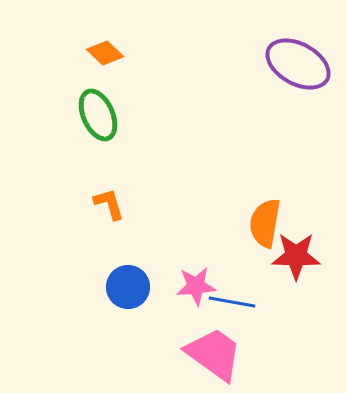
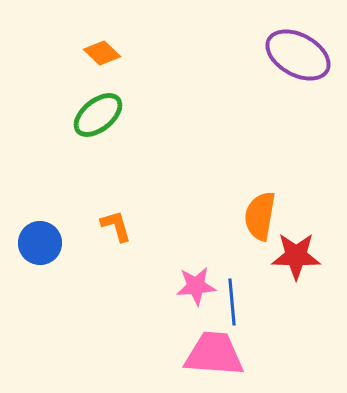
orange diamond: moved 3 px left
purple ellipse: moved 9 px up
green ellipse: rotated 75 degrees clockwise
orange L-shape: moved 7 px right, 22 px down
orange semicircle: moved 5 px left, 7 px up
blue circle: moved 88 px left, 44 px up
blue line: rotated 75 degrees clockwise
pink trapezoid: rotated 32 degrees counterclockwise
